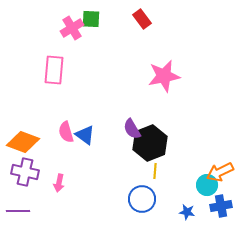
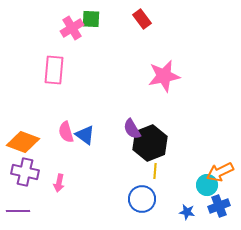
blue cross: moved 2 px left; rotated 10 degrees counterclockwise
